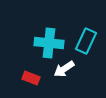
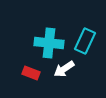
cyan rectangle: moved 1 px left
red rectangle: moved 5 px up
